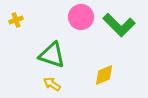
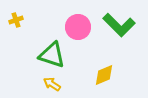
pink circle: moved 3 px left, 10 px down
